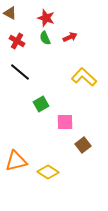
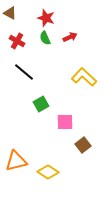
black line: moved 4 px right
